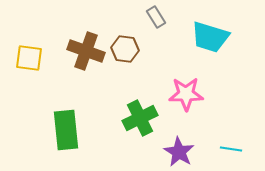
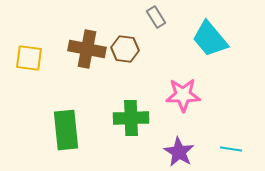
cyan trapezoid: moved 2 px down; rotated 33 degrees clockwise
brown cross: moved 1 px right, 2 px up; rotated 9 degrees counterclockwise
pink star: moved 3 px left, 1 px down
green cross: moved 9 px left; rotated 24 degrees clockwise
